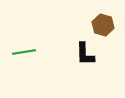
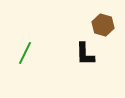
green line: moved 1 px right, 1 px down; rotated 55 degrees counterclockwise
